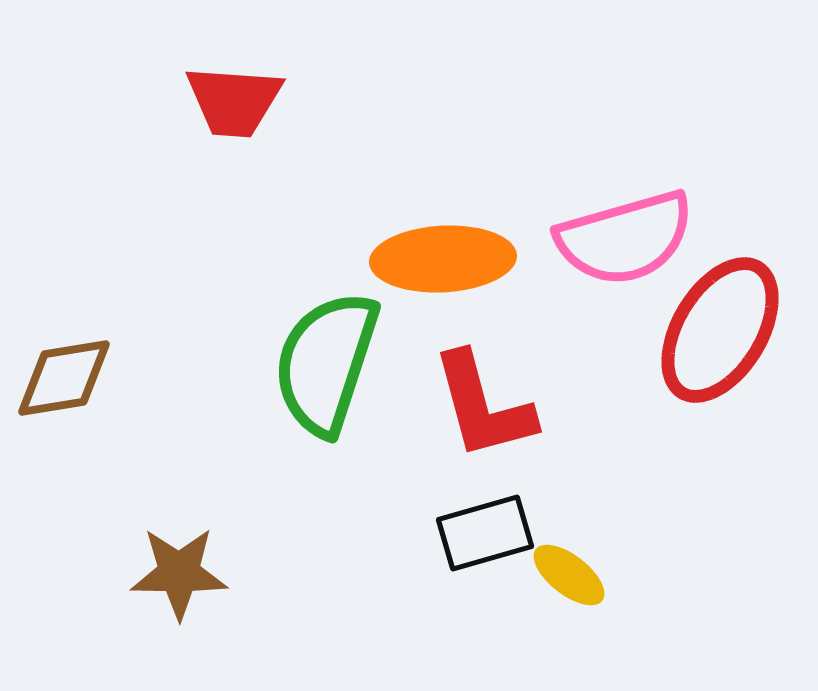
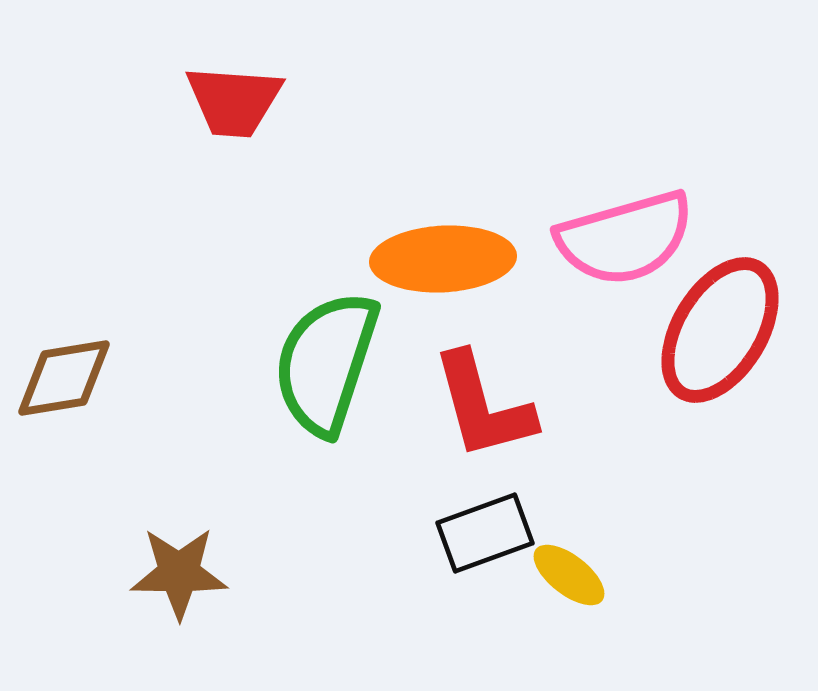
black rectangle: rotated 4 degrees counterclockwise
